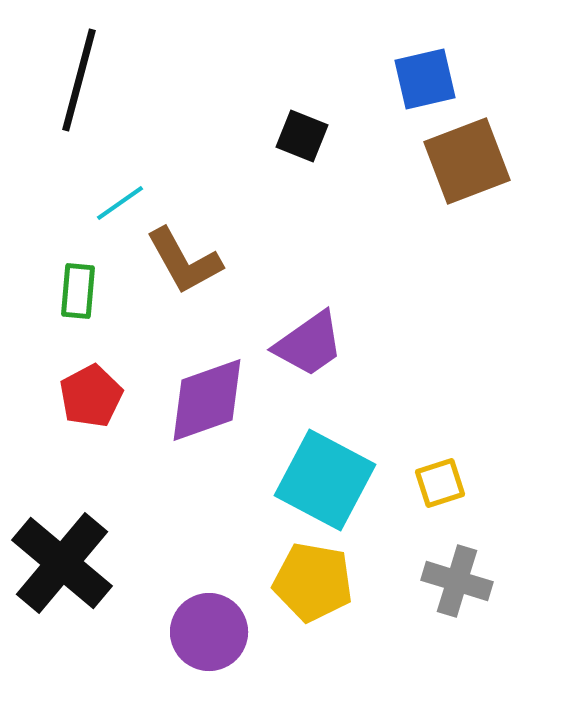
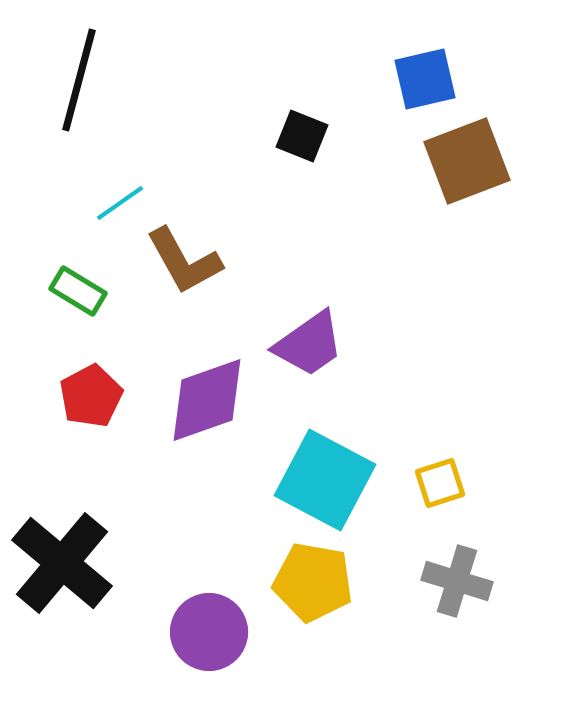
green rectangle: rotated 64 degrees counterclockwise
